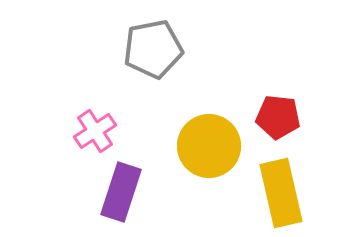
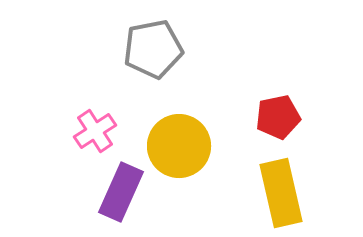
red pentagon: rotated 18 degrees counterclockwise
yellow circle: moved 30 px left
purple rectangle: rotated 6 degrees clockwise
